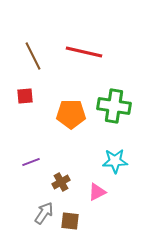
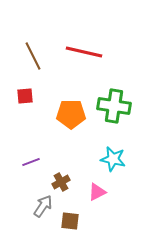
cyan star: moved 2 px left, 2 px up; rotated 15 degrees clockwise
gray arrow: moved 1 px left, 7 px up
